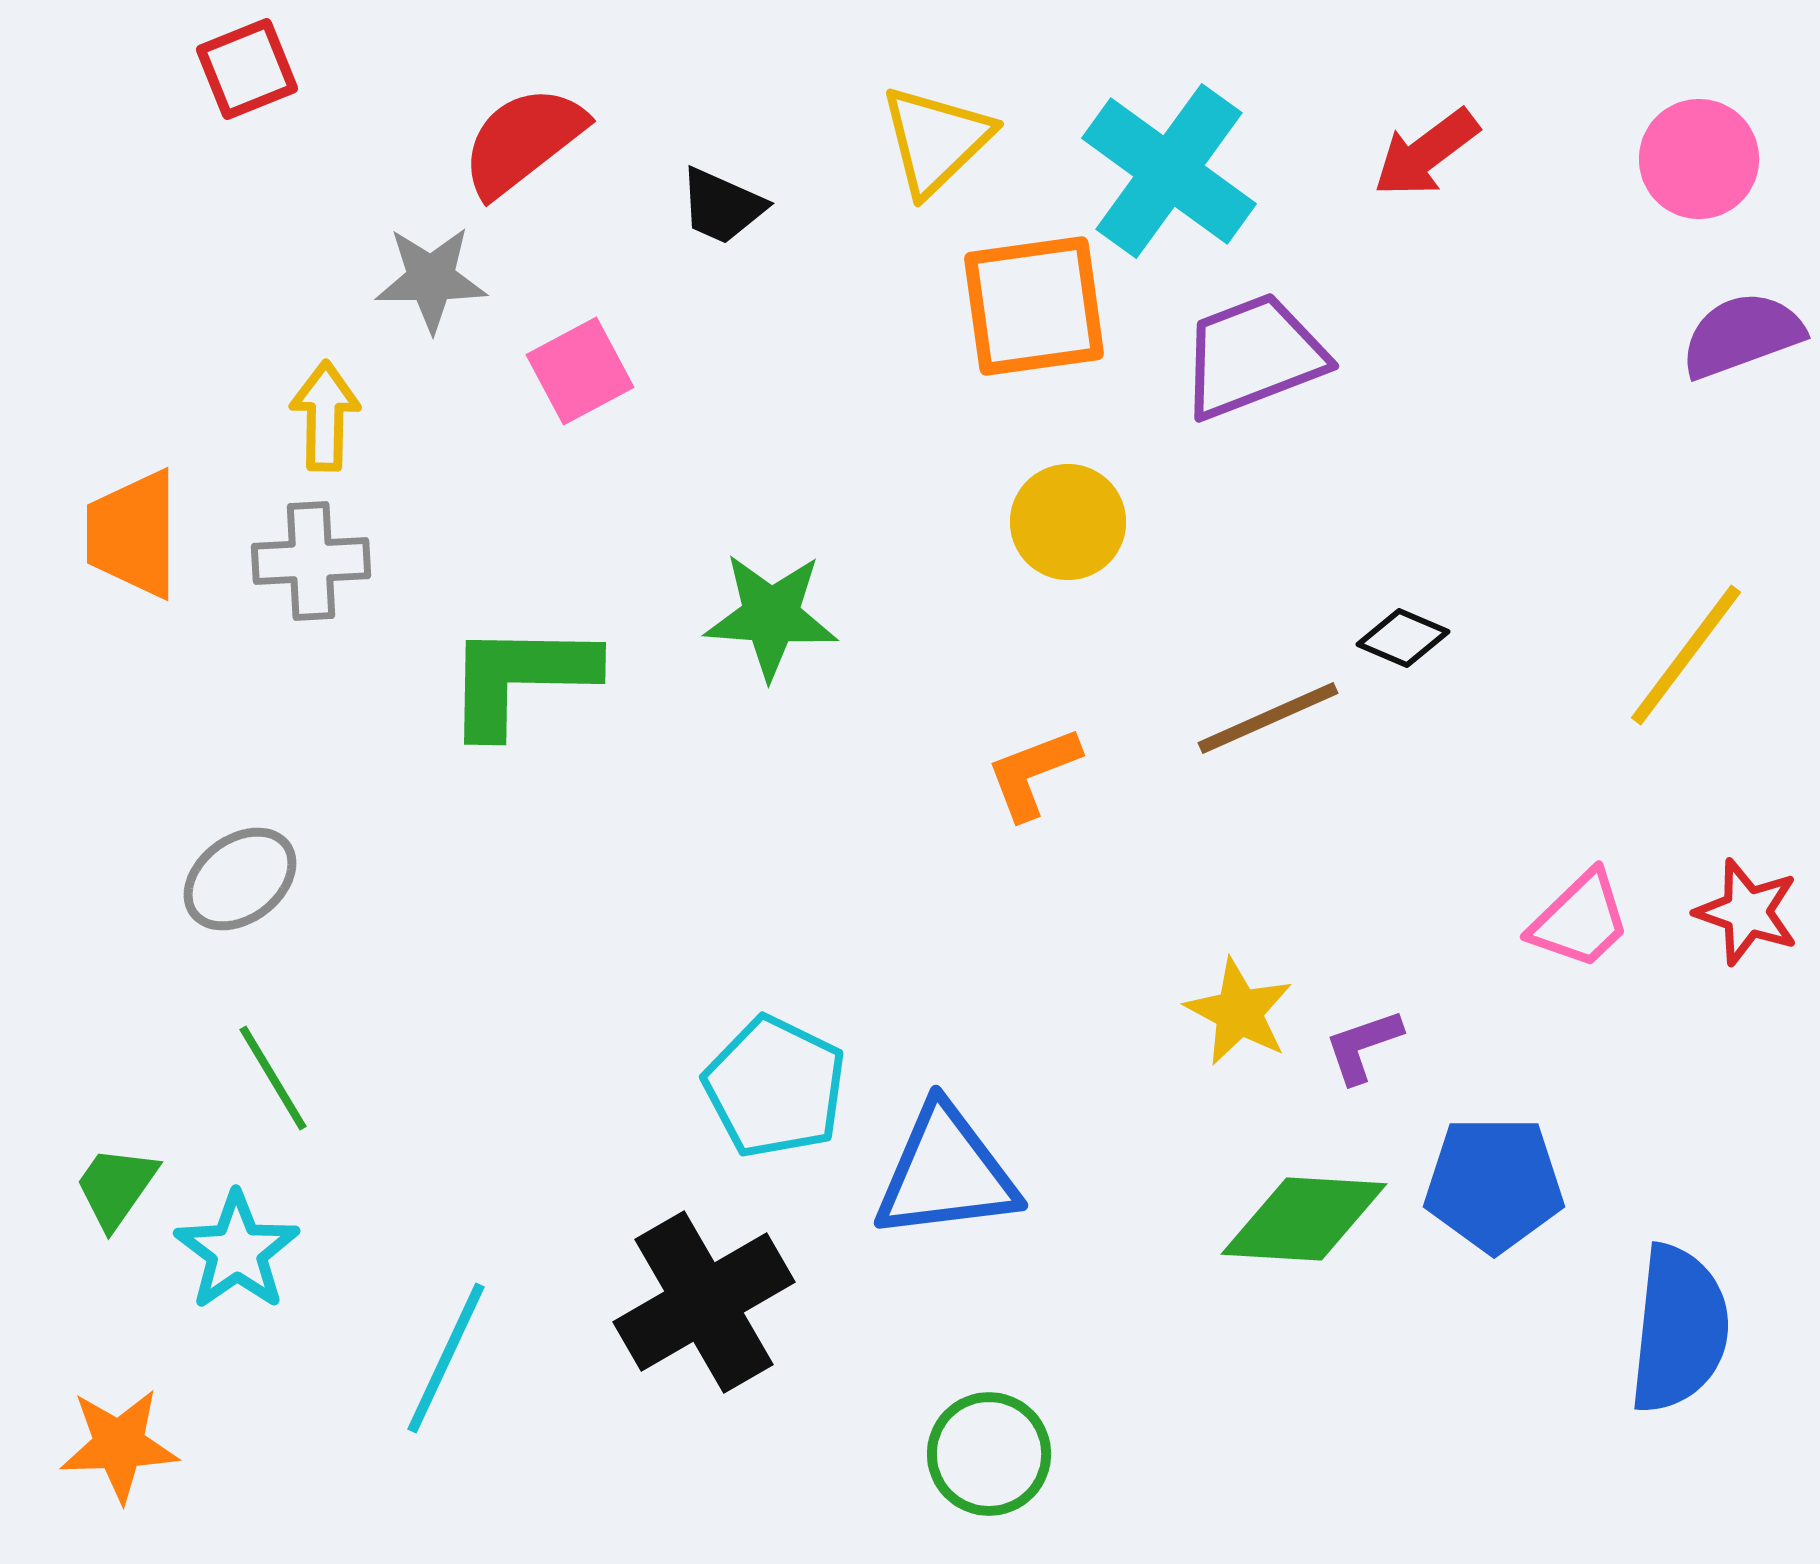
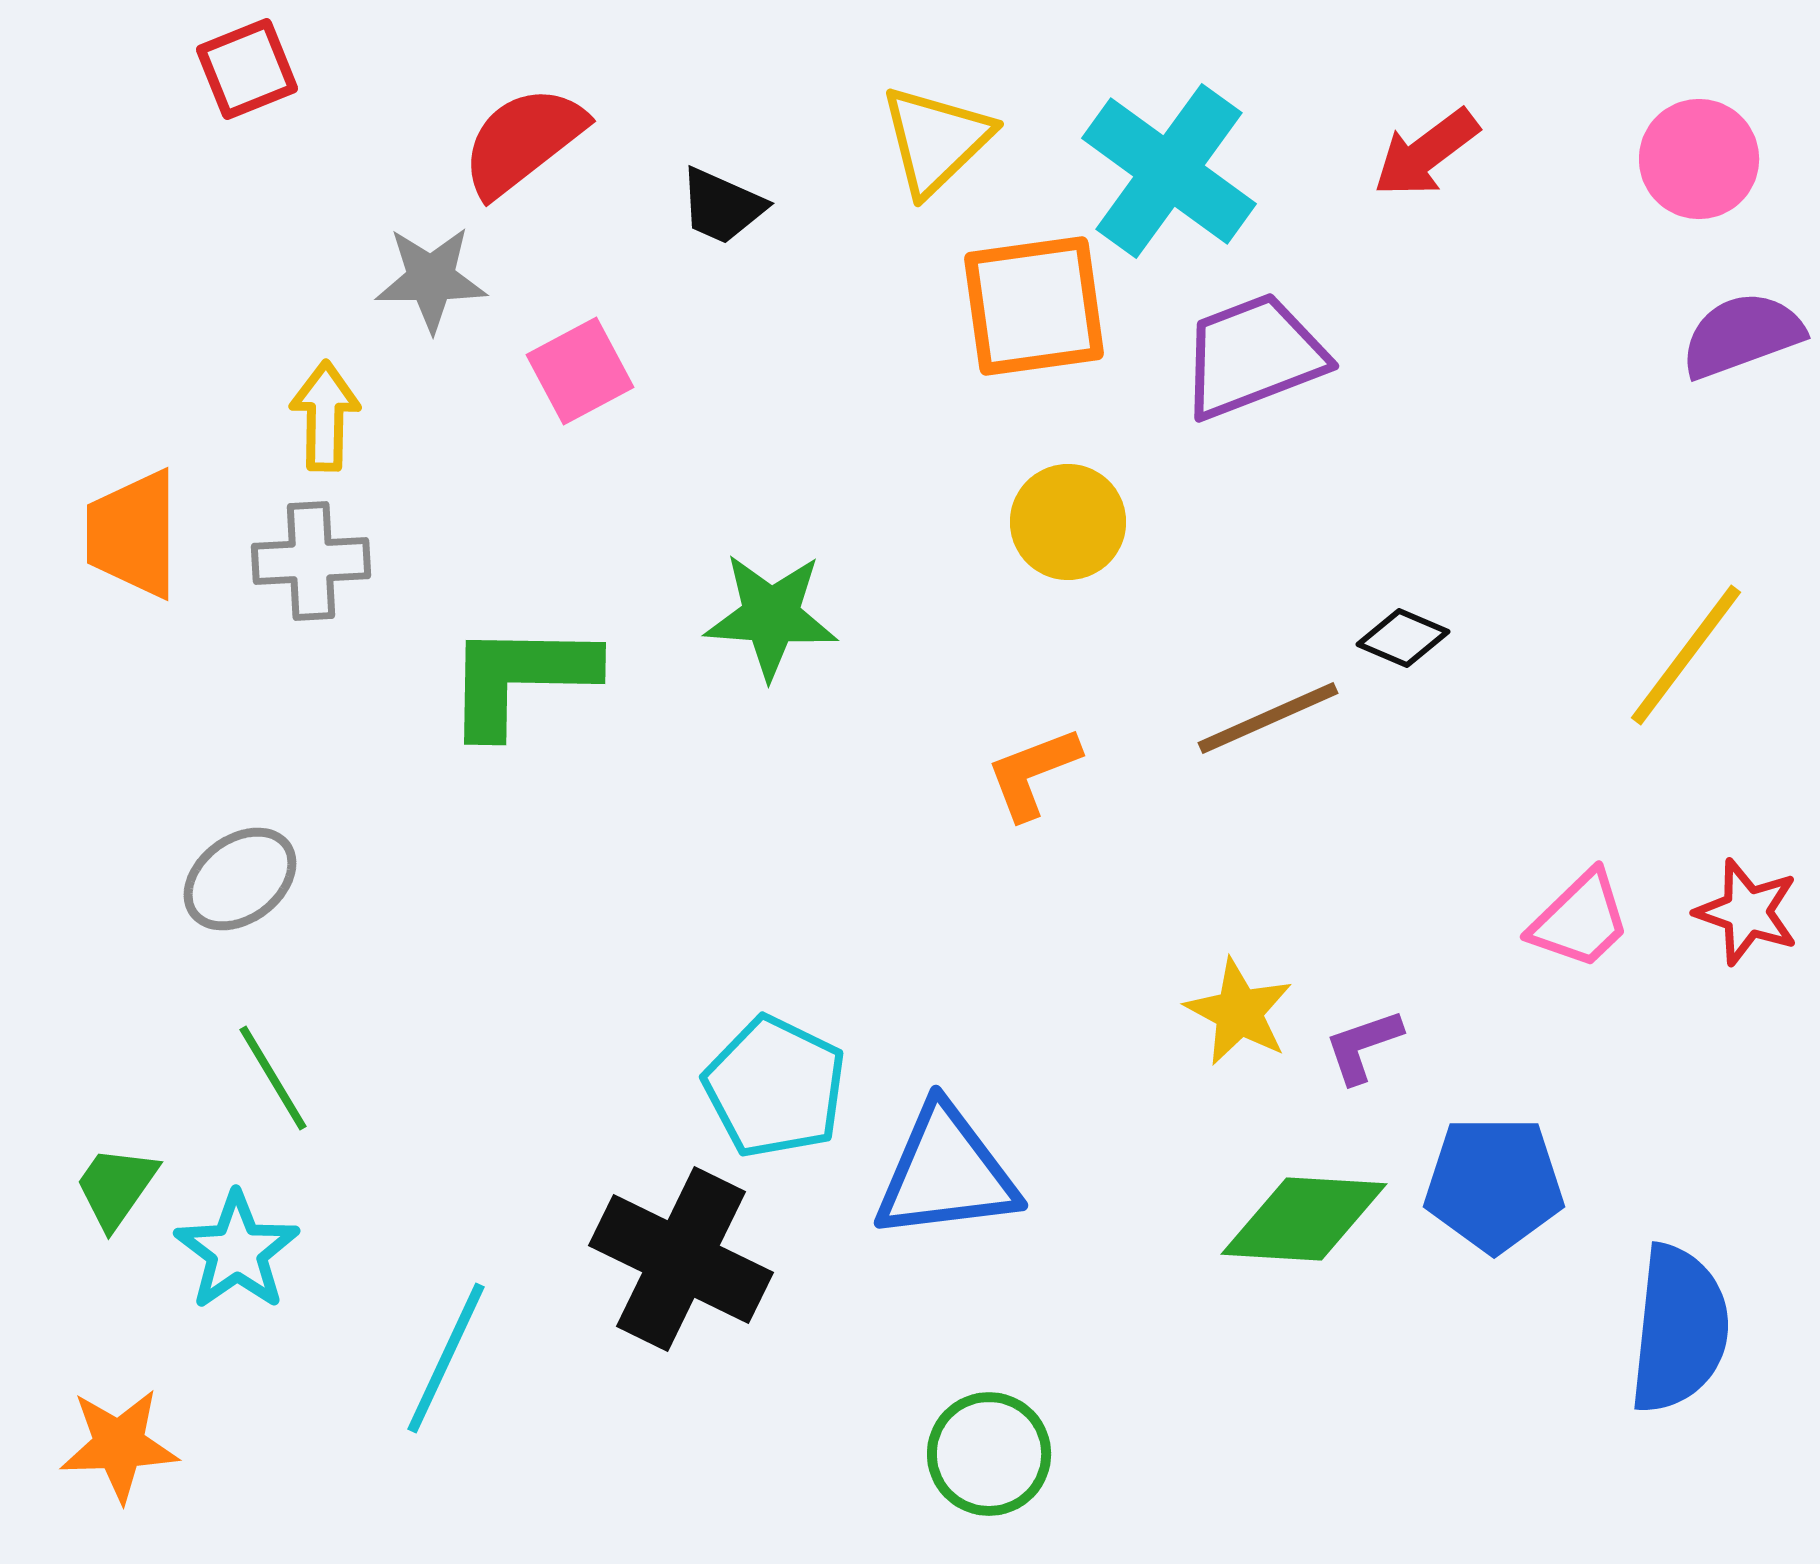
black cross: moved 23 px left, 43 px up; rotated 34 degrees counterclockwise
